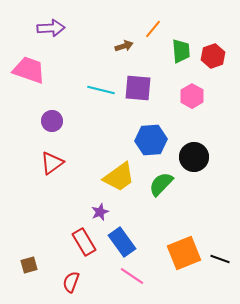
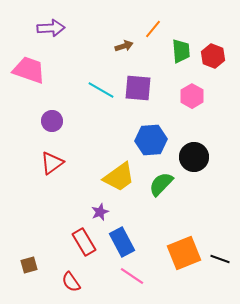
red hexagon: rotated 20 degrees counterclockwise
cyan line: rotated 16 degrees clockwise
blue rectangle: rotated 8 degrees clockwise
red semicircle: rotated 55 degrees counterclockwise
